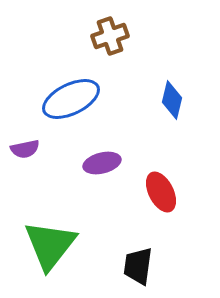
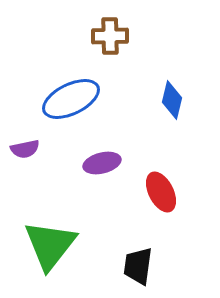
brown cross: rotated 18 degrees clockwise
